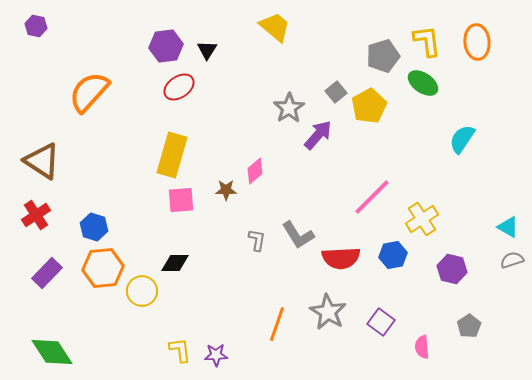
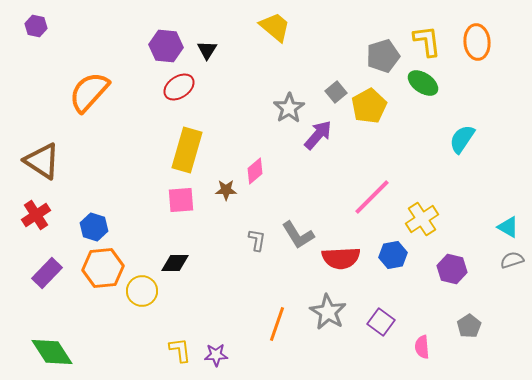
purple hexagon at (166, 46): rotated 12 degrees clockwise
yellow rectangle at (172, 155): moved 15 px right, 5 px up
